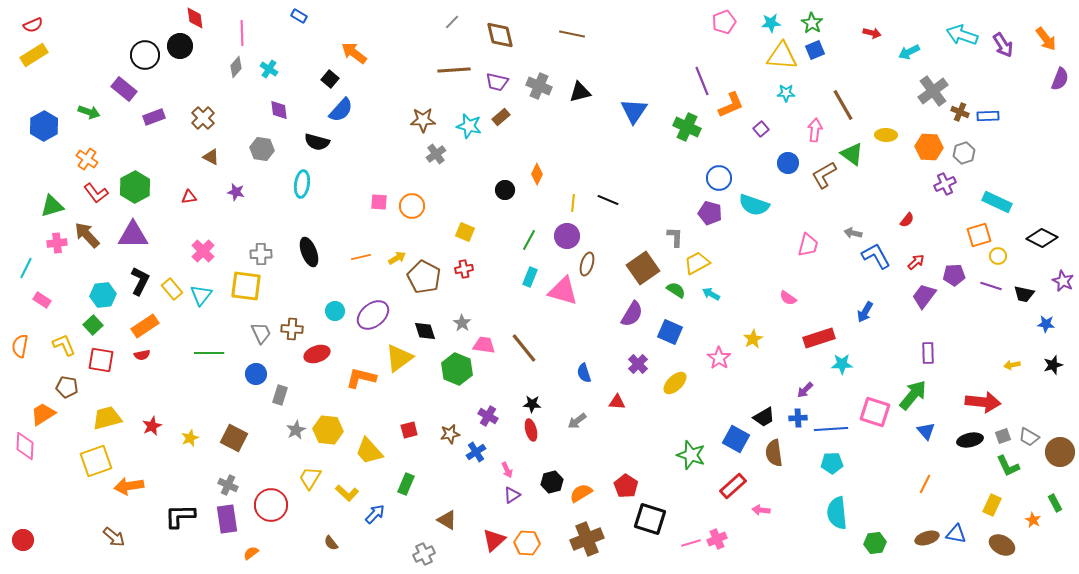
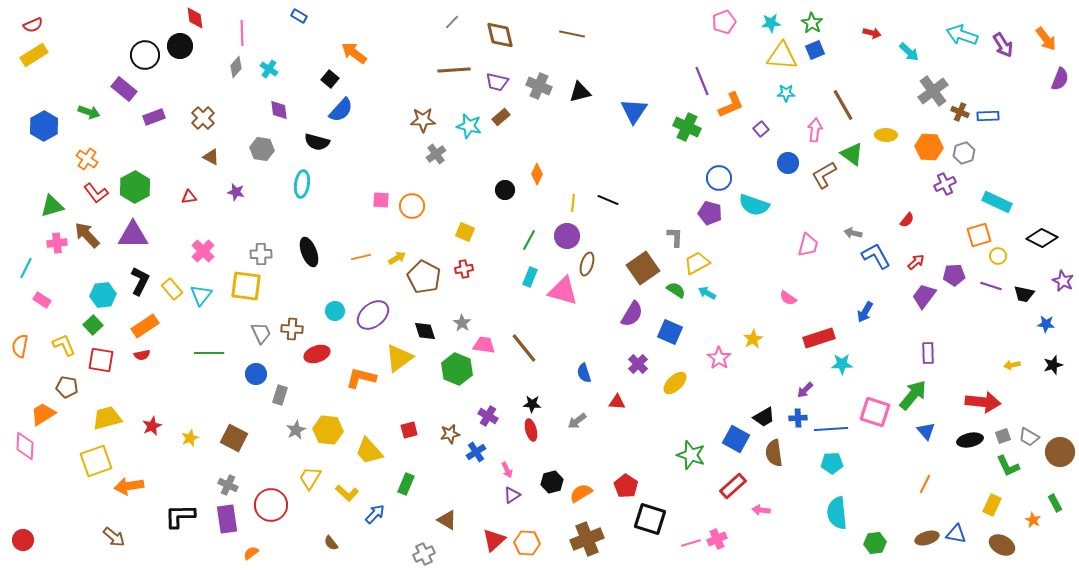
cyan arrow at (909, 52): rotated 110 degrees counterclockwise
pink square at (379, 202): moved 2 px right, 2 px up
cyan arrow at (711, 294): moved 4 px left, 1 px up
